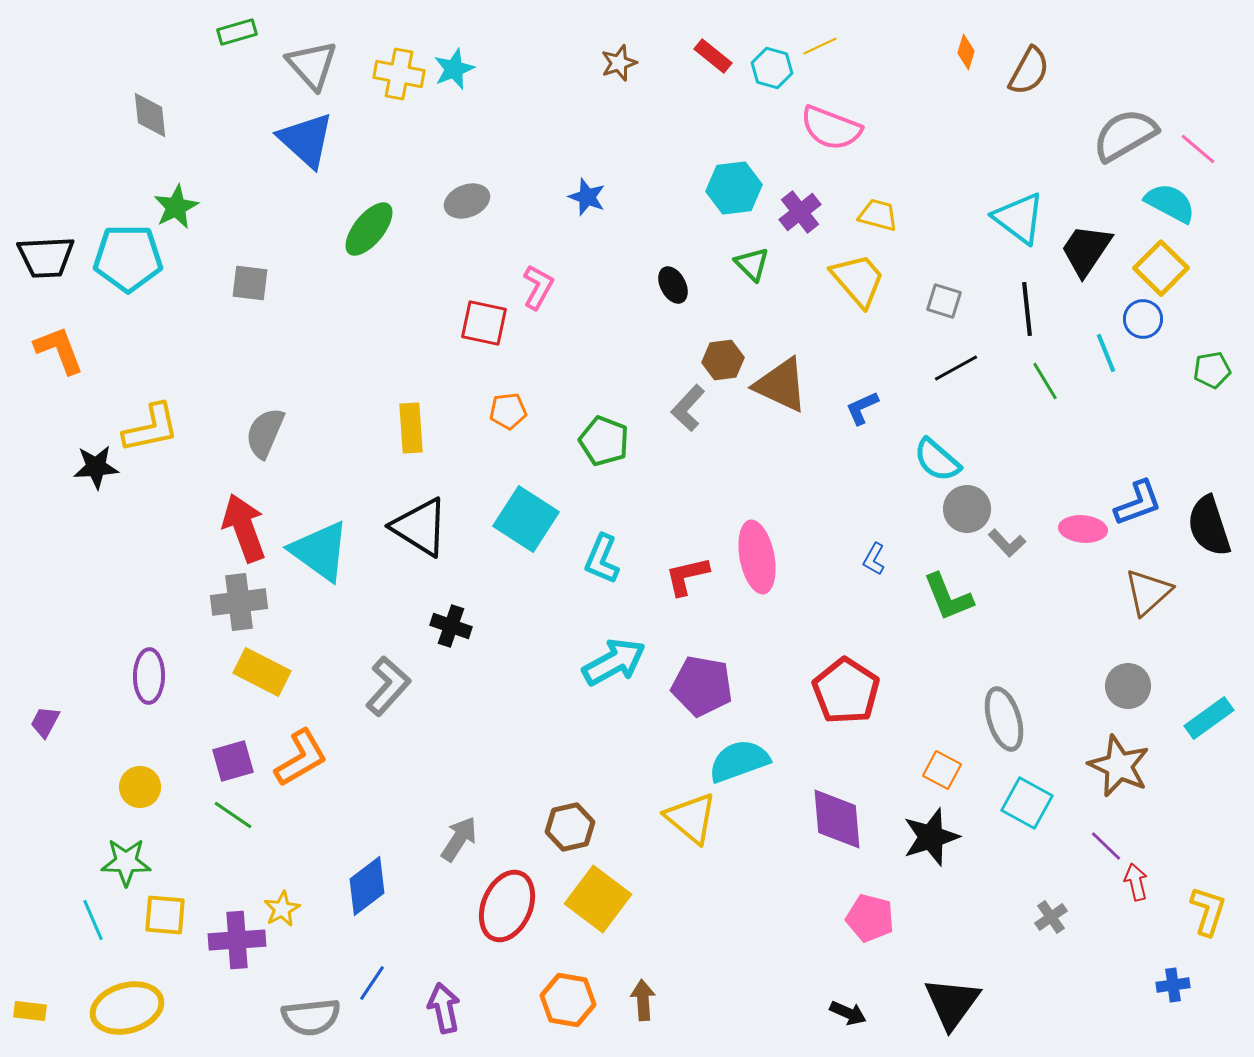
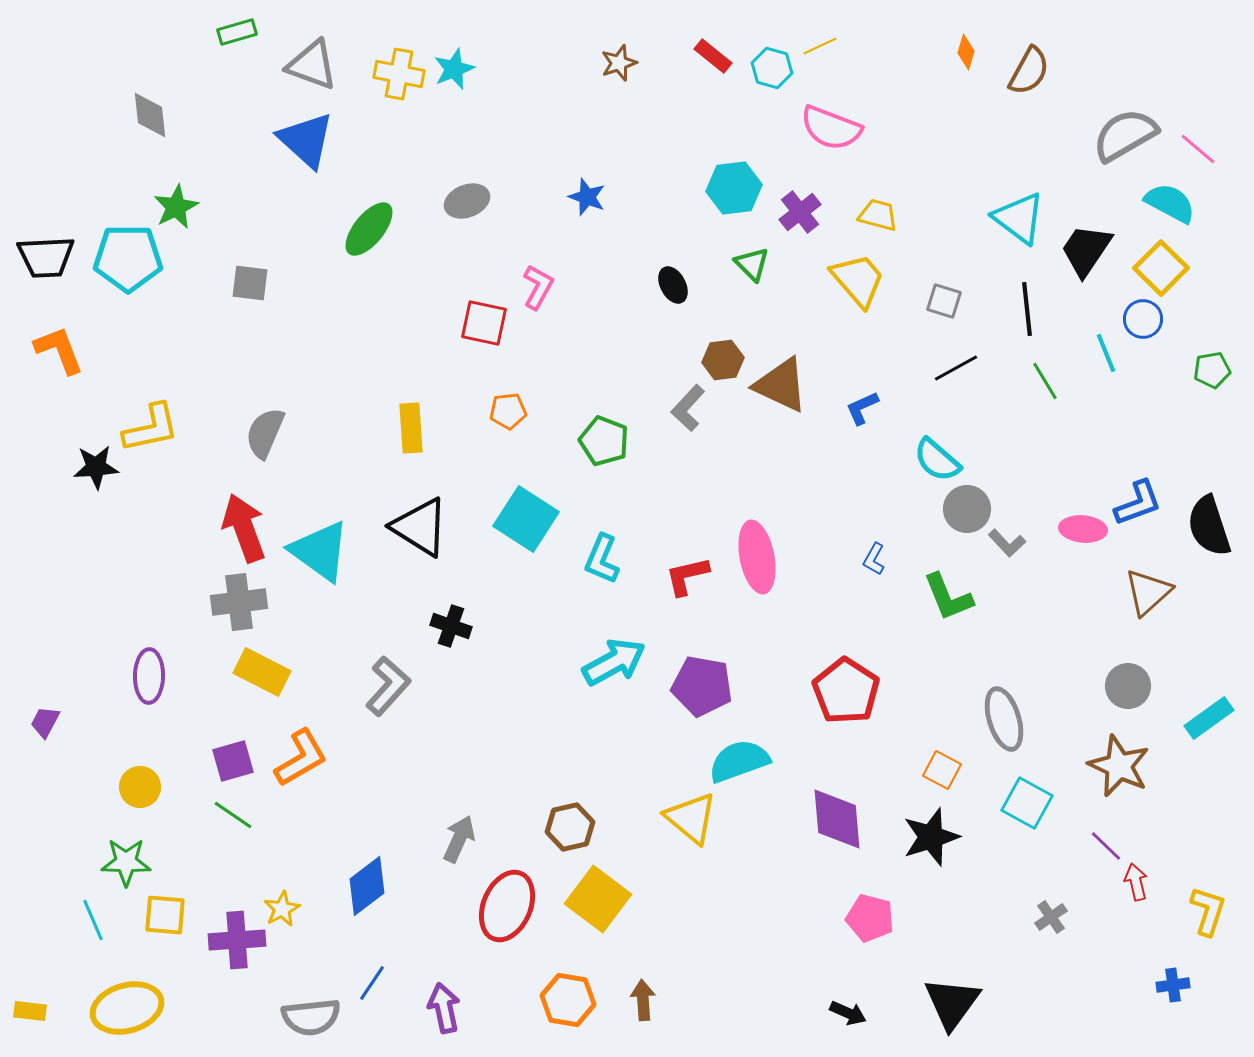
gray triangle at (312, 65): rotated 28 degrees counterclockwise
gray arrow at (459, 839): rotated 9 degrees counterclockwise
